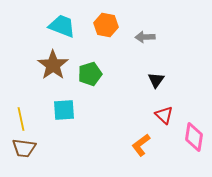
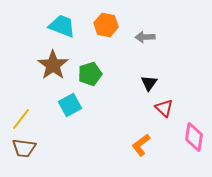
black triangle: moved 7 px left, 3 px down
cyan square: moved 6 px right, 5 px up; rotated 25 degrees counterclockwise
red triangle: moved 7 px up
yellow line: rotated 50 degrees clockwise
